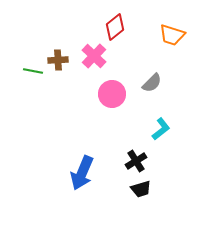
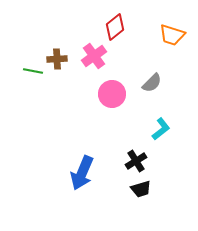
pink cross: rotated 10 degrees clockwise
brown cross: moved 1 px left, 1 px up
